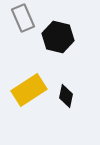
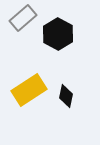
gray rectangle: rotated 72 degrees clockwise
black hexagon: moved 3 px up; rotated 16 degrees clockwise
